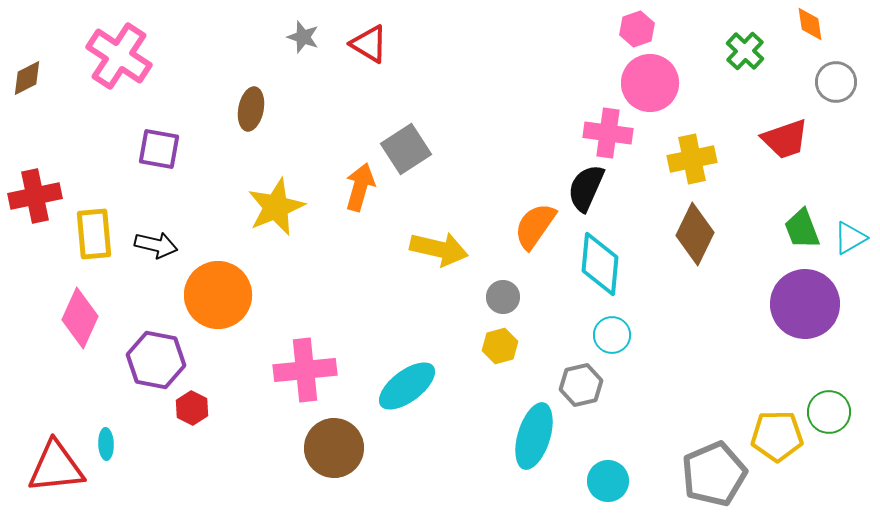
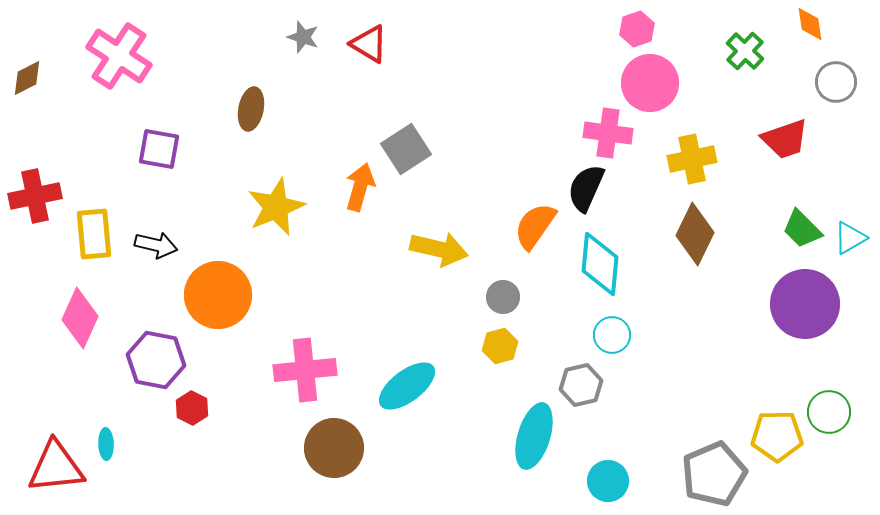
green trapezoid at (802, 229): rotated 24 degrees counterclockwise
